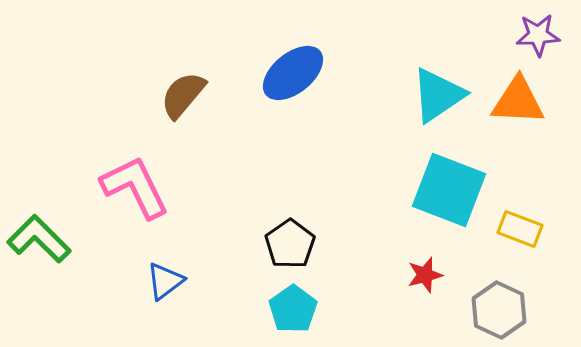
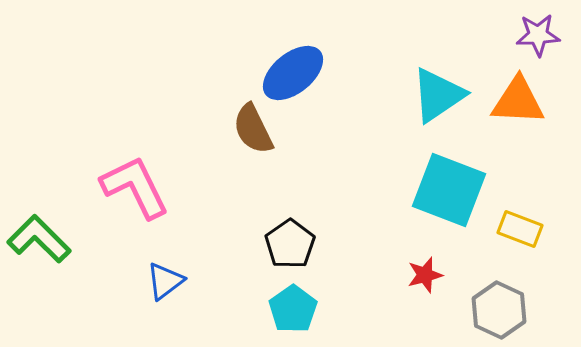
brown semicircle: moved 70 px right, 34 px down; rotated 66 degrees counterclockwise
